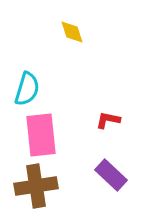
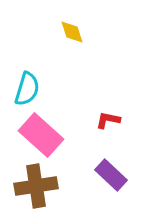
pink rectangle: rotated 42 degrees counterclockwise
